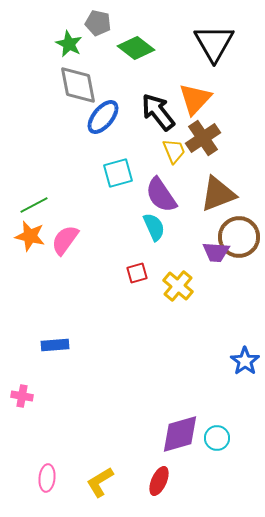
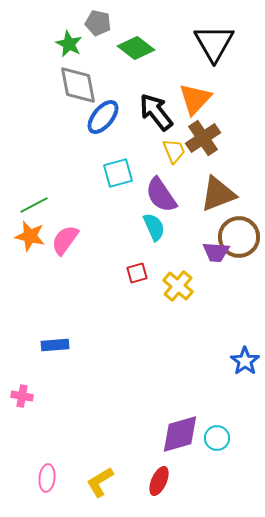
black arrow: moved 2 px left
